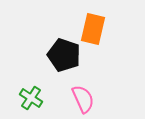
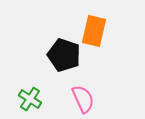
orange rectangle: moved 1 px right, 2 px down
green cross: moved 1 px left, 1 px down
